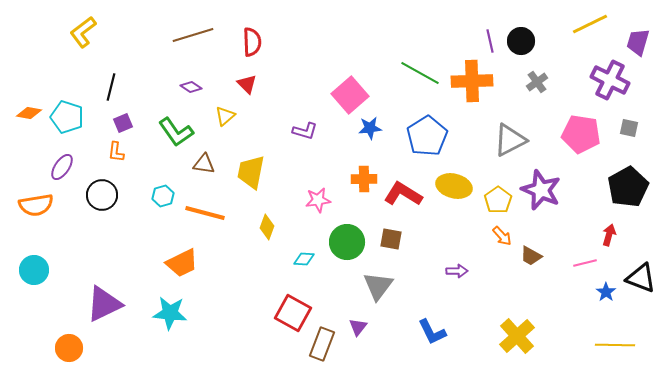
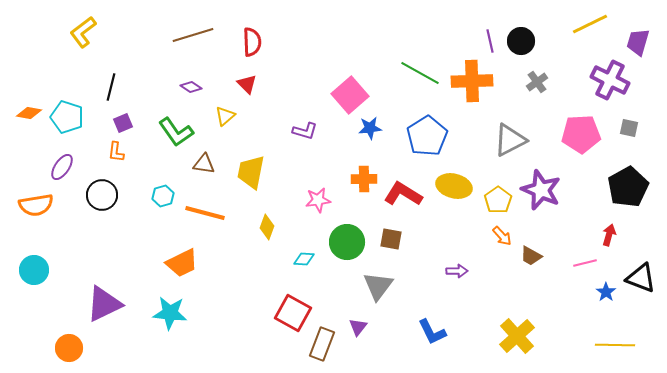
pink pentagon at (581, 134): rotated 12 degrees counterclockwise
